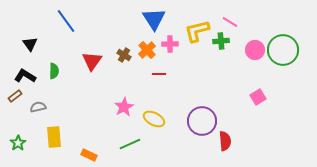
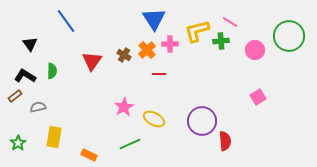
green circle: moved 6 px right, 14 px up
green semicircle: moved 2 px left
yellow rectangle: rotated 15 degrees clockwise
